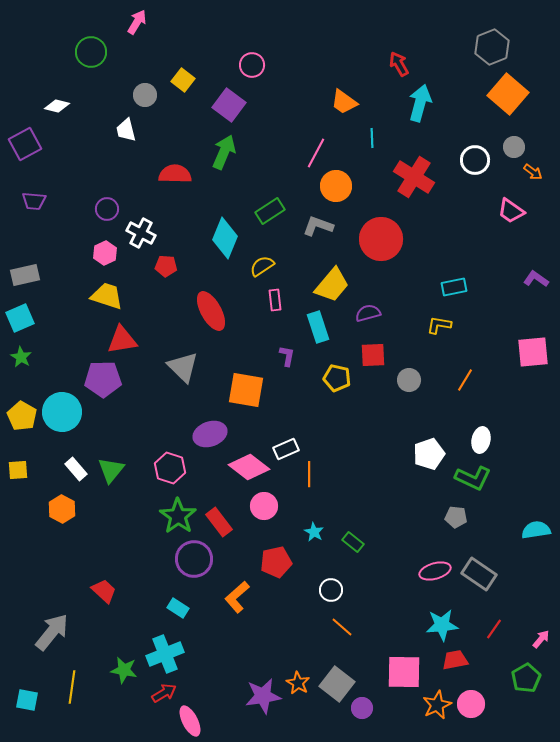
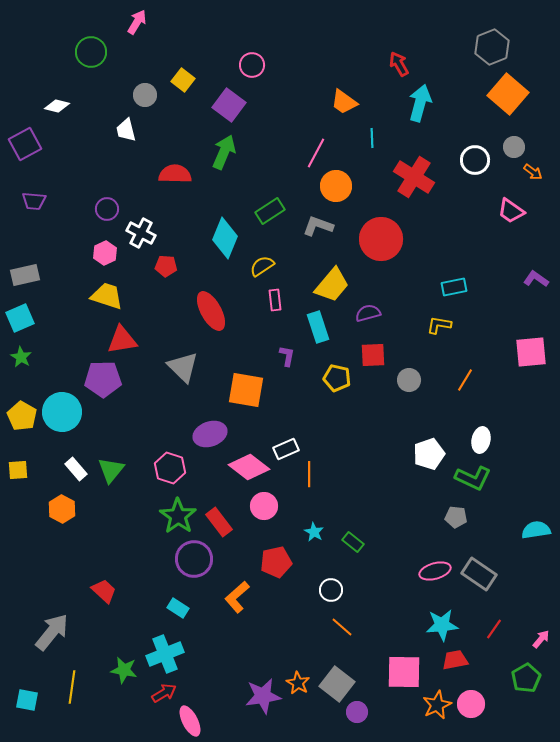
pink square at (533, 352): moved 2 px left
purple circle at (362, 708): moved 5 px left, 4 px down
